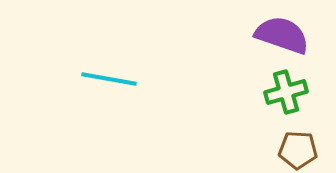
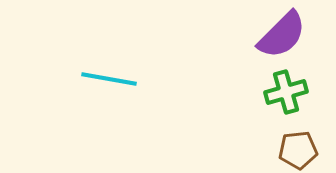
purple semicircle: rotated 116 degrees clockwise
brown pentagon: rotated 9 degrees counterclockwise
